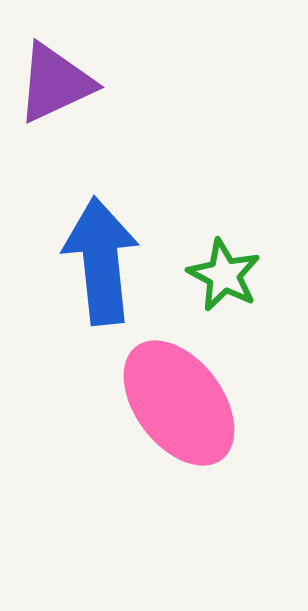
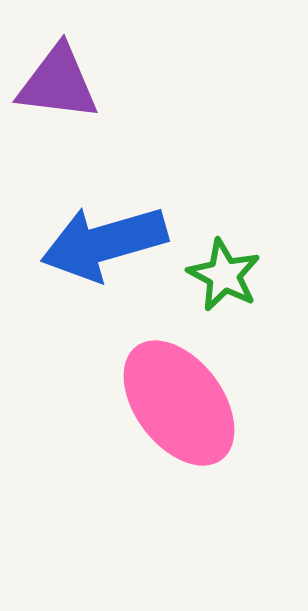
purple triangle: moved 3 px right; rotated 32 degrees clockwise
blue arrow: moved 3 px right, 18 px up; rotated 100 degrees counterclockwise
